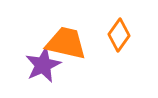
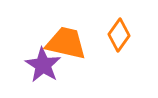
purple star: rotated 15 degrees counterclockwise
